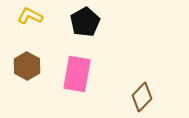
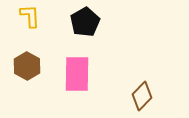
yellow L-shape: rotated 60 degrees clockwise
pink rectangle: rotated 9 degrees counterclockwise
brown diamond: moved 1 px up
